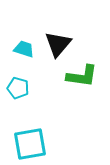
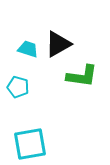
black triangle: rotated 20 degrees clockwise
cyan trapezoid: moved 4 px right
cyan pentagon: moved 1 px up
